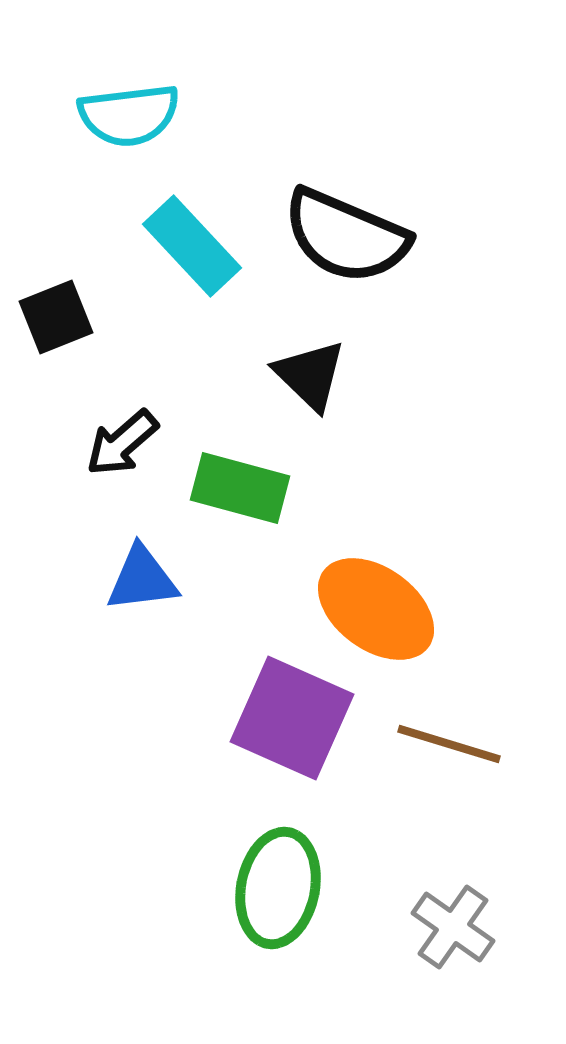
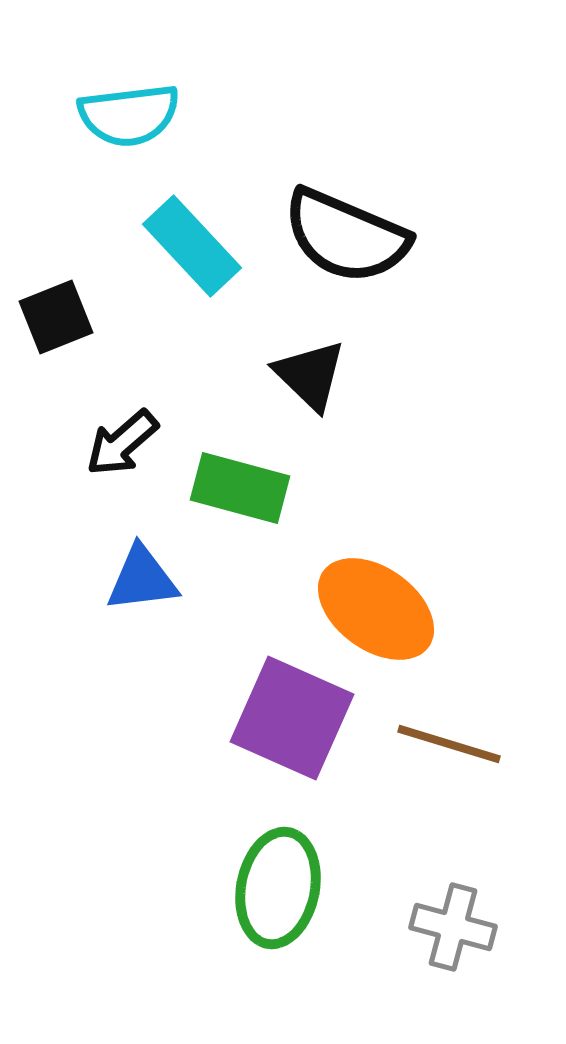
gray cross: rotated 20 degrees counterclockwise
